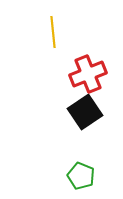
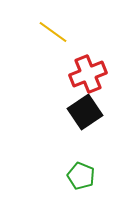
yellow line: rotated 48 degrees counterclockwise
